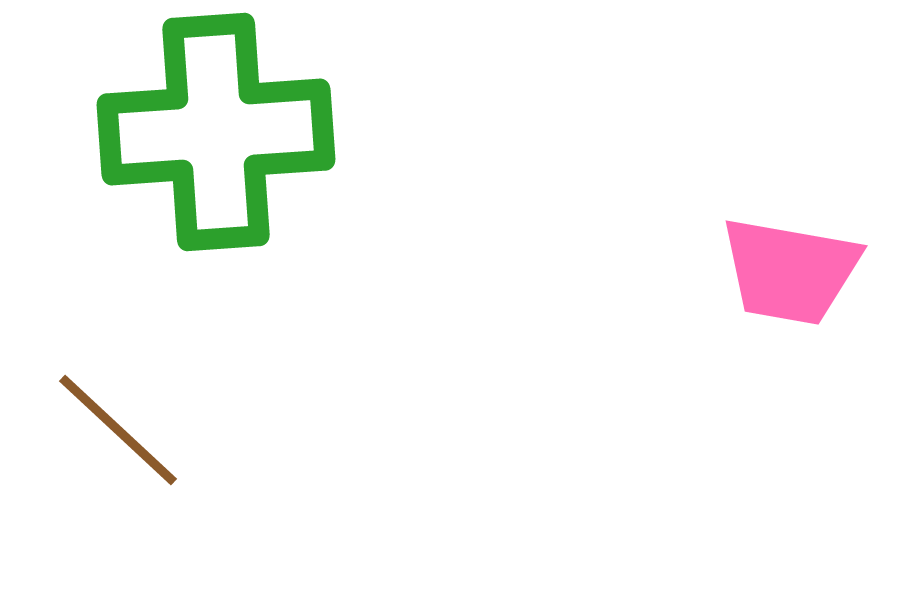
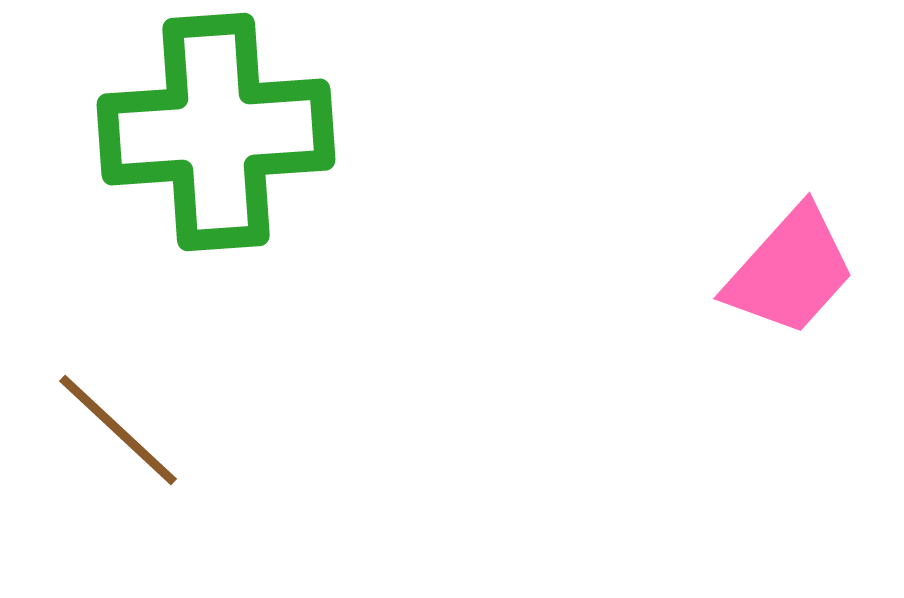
pink trapezoid: rotated 58 degrees counterclockwise
